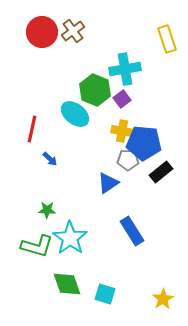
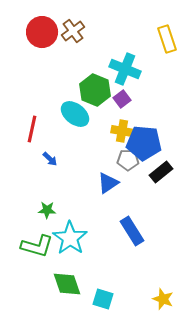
cyan cross: rotated 32 degrees clockwise
cyan square: moved 2 px left, 5 px down
yellow star: rotated 20 degrees counterclockwise
